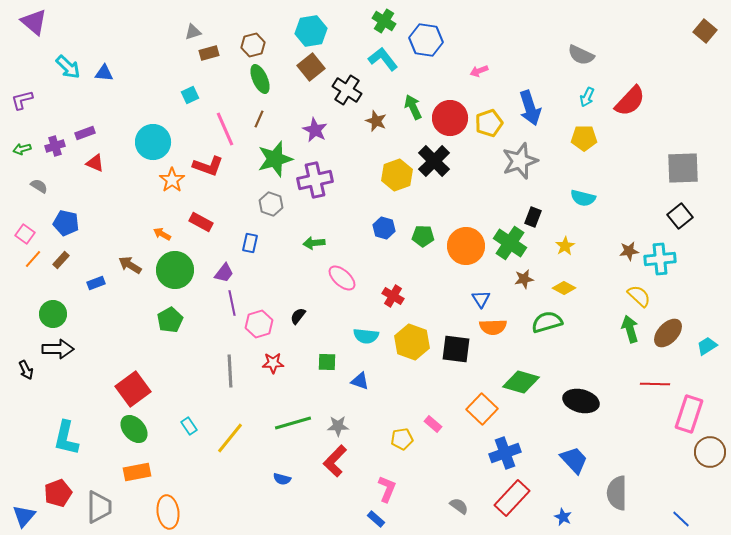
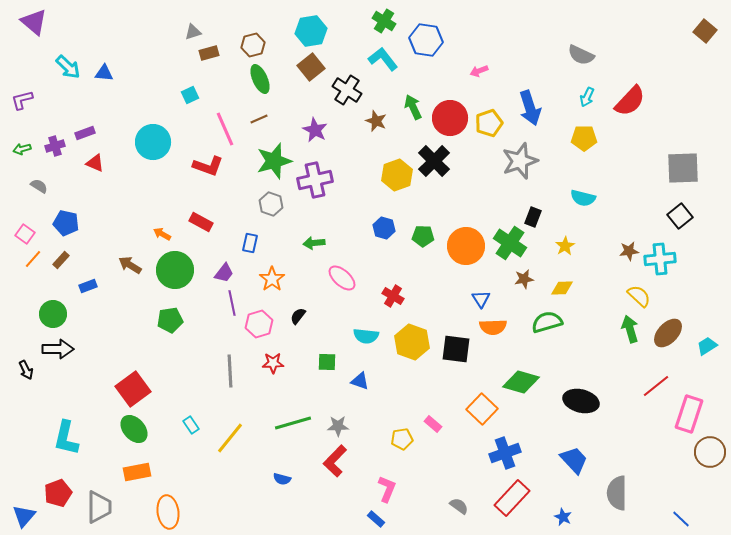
brown line at (259, 119): rotated 42 degrees clockwise
green star at (275, 159): moved 1 px left, 2 px down
orange star at (172, 180): moved 100 px right, 99 px down
blue rectangle at (96, 283): moved 8 px left, 3 px down
yellow diamond at (564, 288): moved 2 px left; rotated 30 degrees counterclockwise
green pentagon at (170, 320): rotated 20 degrees clockwise
red line at (655, 384): moved 1 px right, 2 px down; rotated 40 degrees counterclockwise
cyan rectangle at (189, 426): moved 2 px right, 1 px up
